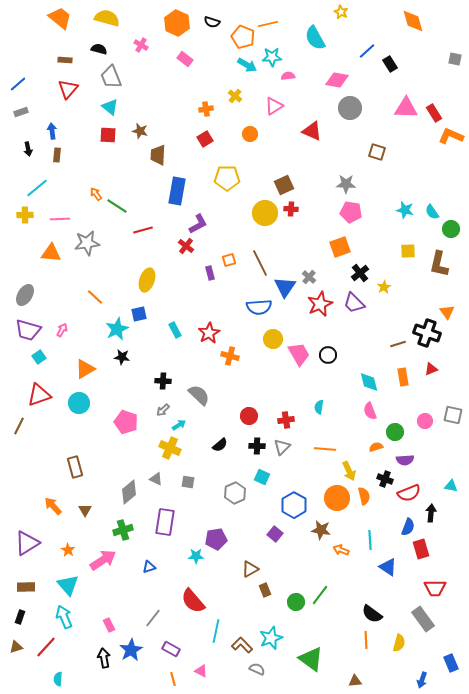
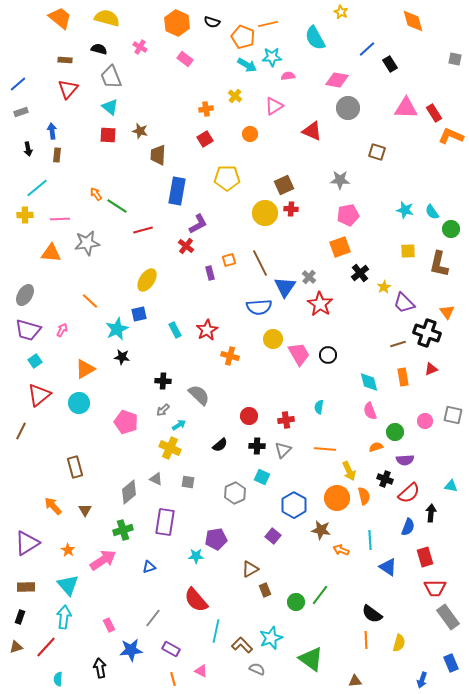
pink cross at (141, 45): moved 1 px left, 2 px down
blue line at (367, 51): moved 2 px up
gray circle at (350, 108): moved 2 px left
gray star at (346, 184): moved 6 px left, 4 px up
pink pentagon at (351, 212): moved 3 px left, 3 px down; rotated 20 degrees counterclockwise
yellow ellipse at (147, 280): rotated 15 degrees clockwise
orange line at (95, 297): moved 5 px left, 4 px down
purple trapezoid at (354, 303): moved 50 px right
red star at (320, 304): rotated 15 degrees counterclockwise
red star at (209, 333): moved 2 px left, 3 px up
cyan square at (39, 357): moved 4 px left, 4 px down
red triangle at (39, 395): rotated 20 degrees counterclockwise
brown line at (19, 426): moved 2 px right, 5 px down
gray triangle at (282, 447): moved 1 px right, 3 px down
red semicircle at (409, 493): rotated 20 degrees counterclockwise
purple square at (275, 534): moved 2 px left, 2 px down
red rectangle at (421, 549): moved 4 px right, 8 px down
red semicircle at (193, 601): moved 3 px right, 1 px up
cyan arrow at (64, 617): rotated 30 degrees clockwise
gray rectangle at (423, 619): moved 25 px right, 2 px up
blue star at (131, 650): rotated 25 degrees clockwise
black arrow at (104, 658): moved 4 px left, 10 px down
